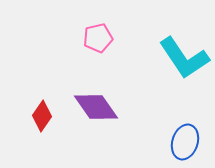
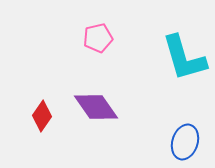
cyan L-shape: rotated 18 degrees clockwise
